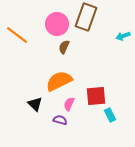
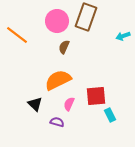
pink circle: moved 3 px up
orange semicircle: moved 1 px left, 1 px up
purple semicircle: moved 3 px left, 2 px down
